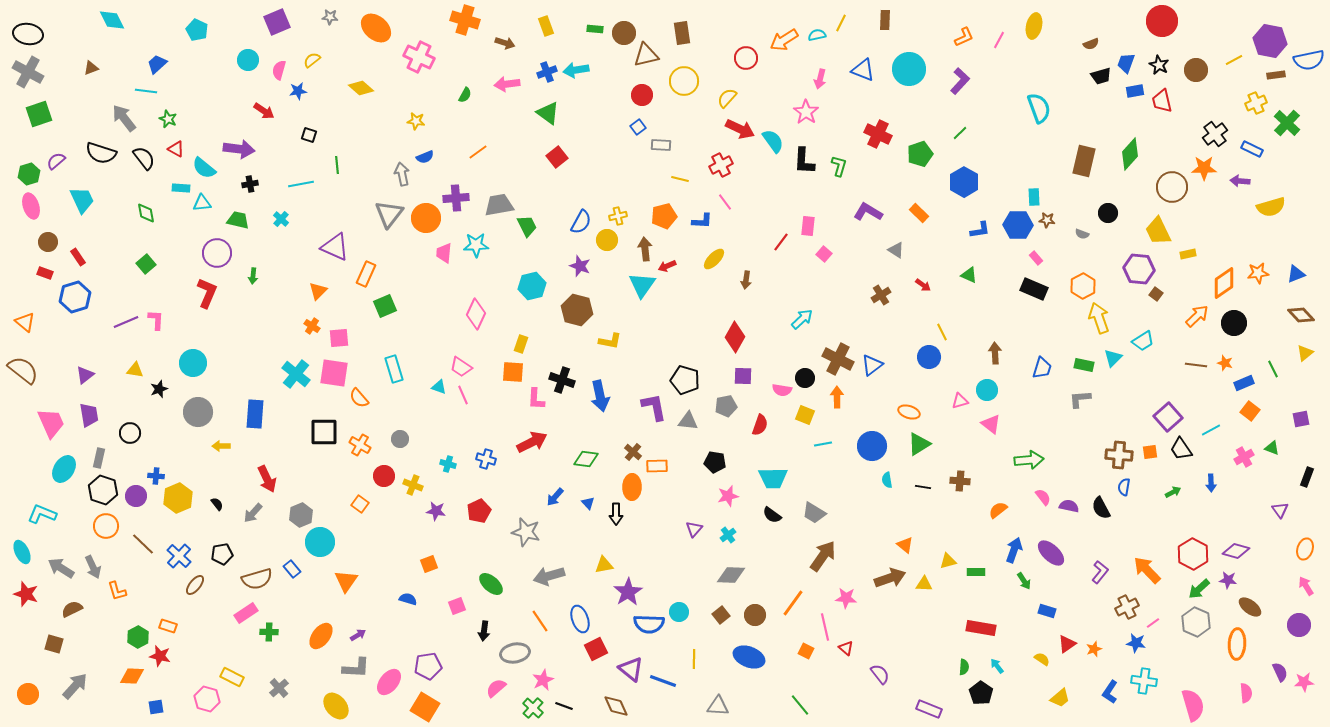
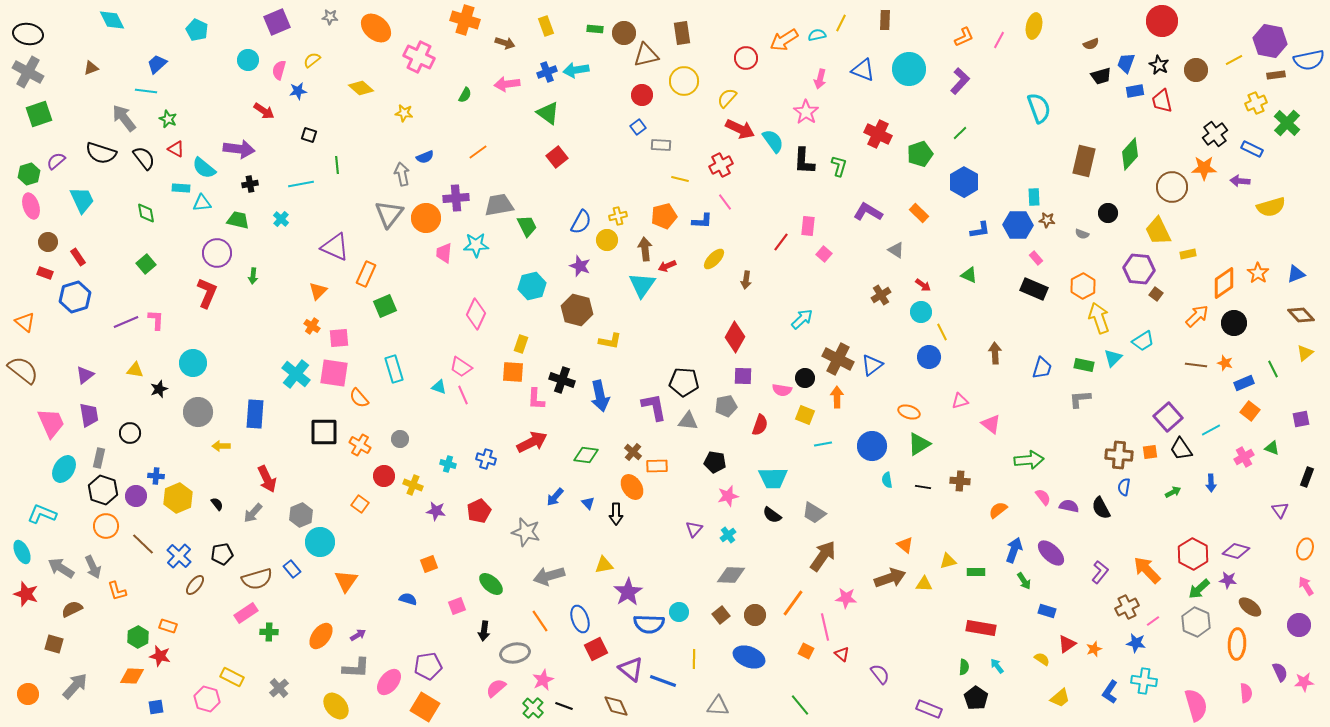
yellow star at (416, 121): moved 12 px left, 8 px up
orange star at (1258, 273): rotated 30 degrees counterclockwise
black pentagon at (685, 380): moved 1 px left, 2 px down; rotated 12 degrees counterclockwise
cyan circle at (987, 390): moved 66 px left, 78 px up
green diamond at (586, 459): moved 4 px up
orange ellipse at (632, 487): rotated 35 degrees counterclockwise
pink line at (1153, 623): moved 2 px up
red triangle at (846, 648): moved 4 px left, 6 px down
black pentagon at (981, 693): moved 5 px left, 5 px down
pink semicircle at (1193, 705): moved 3 px right
